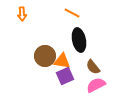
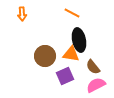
orange triangle: moved 9 px right, 7 px up
